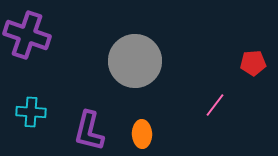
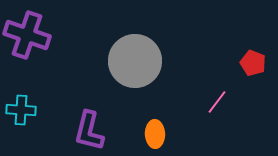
red pentagon: rotated 25 degrees clockwise
pink line: moved 2 px right, 3 px up
cyan cross: moved 10 px left, 2 px up
orange ellipse: moved 13 px right
